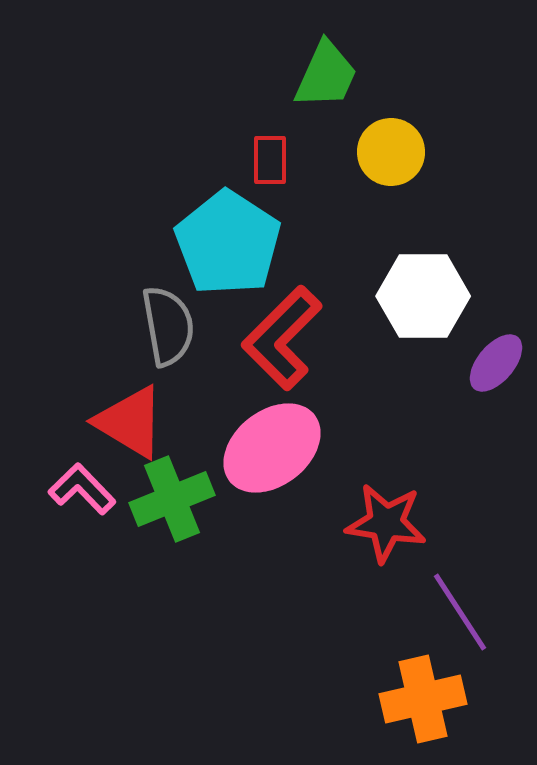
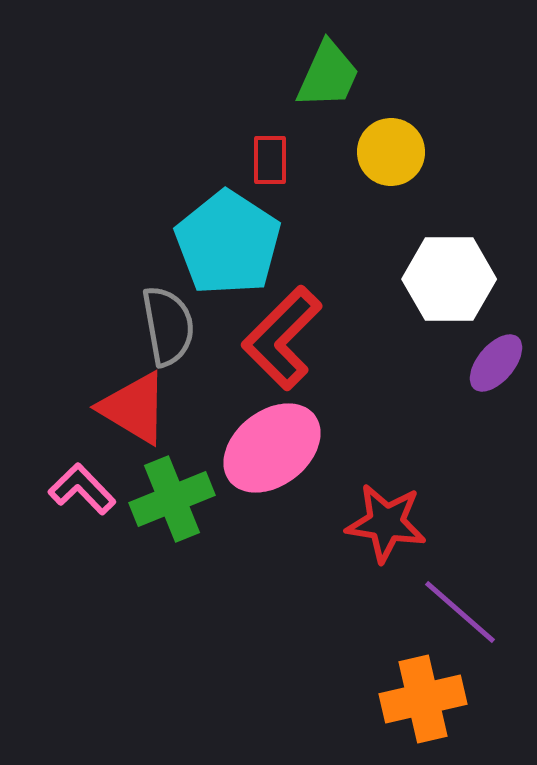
green trapezoid: moved 2 px right
white hexagon: moved 26 px right, 17 px up
red triangle: moved 4 px right, 14 px up
purple line: rotated 16 degrees counterclockwise
